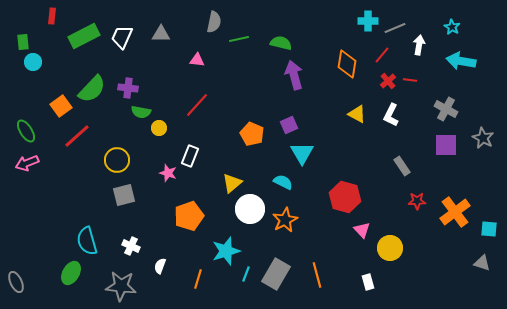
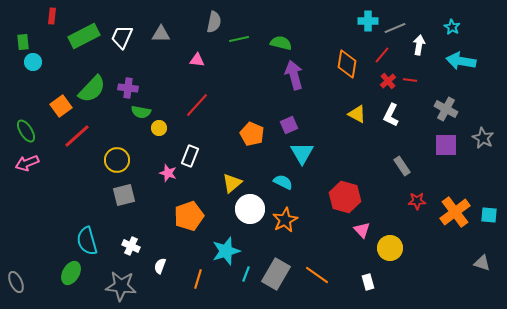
cyan square at (489, 229): moved 14 px up
orange line at (317, 275): rotated 40 degrees counterclockwise
